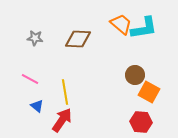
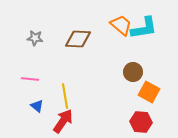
orange trapezoid: moved 1 px down
brown circle: moved 2 px left, 3 px up
pink line: rotated 24 degrees counterclockwise
yellow line: moved 4 px down
red arrow: moved 1 px right, 1 px down
